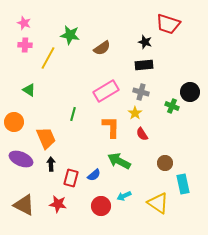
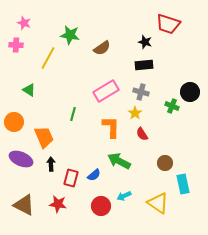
pink cross: moved 9 px left
orange trapezoid: moved 2 px left, 1 px up
